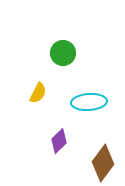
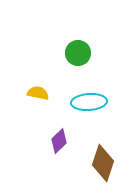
green circle: moved 15 px right
yellow semicircle: rotated 105 degrees counterclockwise
brown diamond: rotated 18 degrees counterclockwise
